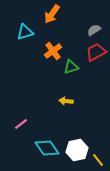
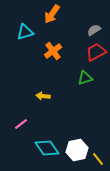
green triangle: moved 14 px right, 11 px down
yellow arrow: moved 23 px left, 5 px up
yellow line: moved 1 px up
